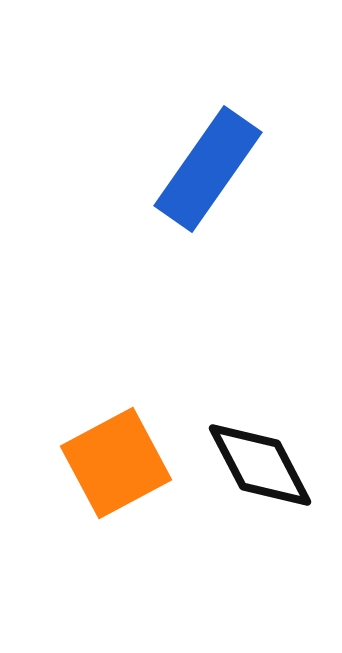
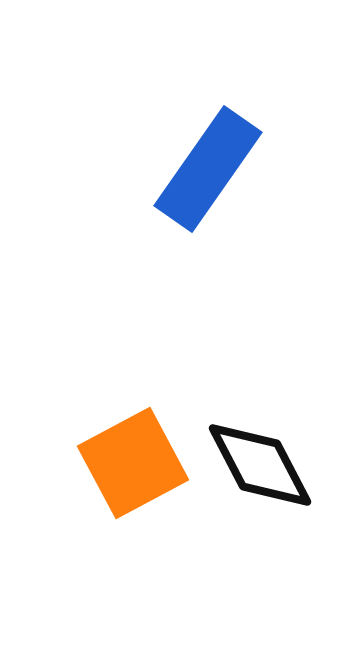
orange square: moved 17 px right
